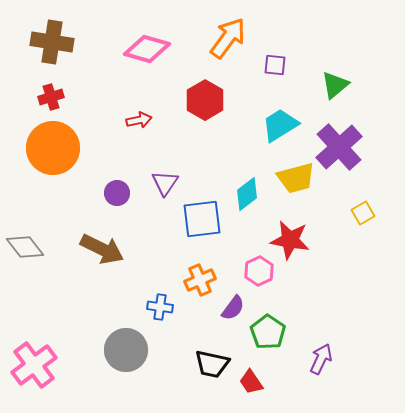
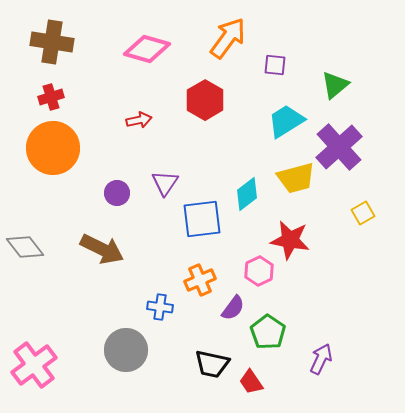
cyan trapezoid: moved 6 px right, 4 px up
